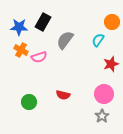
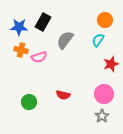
orange circle: moved 7 px left, 2 px up
orange cross: rotated 16 degrees counterclockwise
